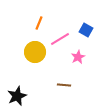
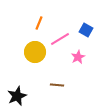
brown line: moved 7 px left
